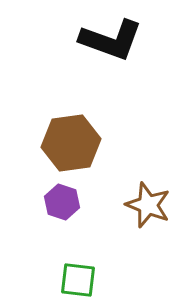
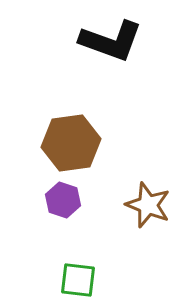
black L-shape: moved 1 px down
purple hexagon: moved 1 px right, 2 px up
